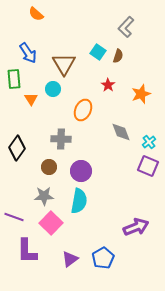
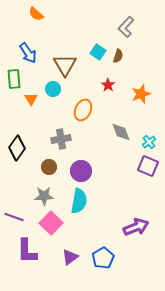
brown triangle: moved 1 px right, 1 px down
gray cross: rotated 12 degrees counterclockwise
purple triangle: moved 2 px up
